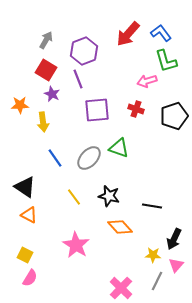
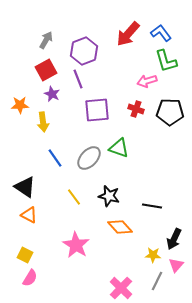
red square: rotated 30 degrees clockwise
black pentagon: moved 4 px left, 4 px up; rotated 20 degrees clockwise
